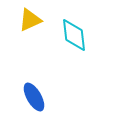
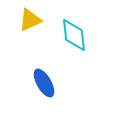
blue ellipse: moved 10 px right, 14 px up
